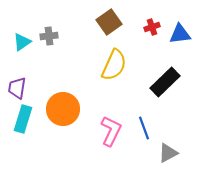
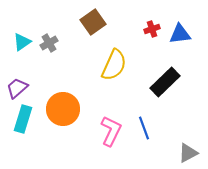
brown square: moved 16 px left
red cross: moved 2 px down
gray cross: moved 7 px down; rotated 24 degrees counterclockwise
purple trapezoid: rotated 40 degrees clockwise
gray triangle: moved 20 px right
